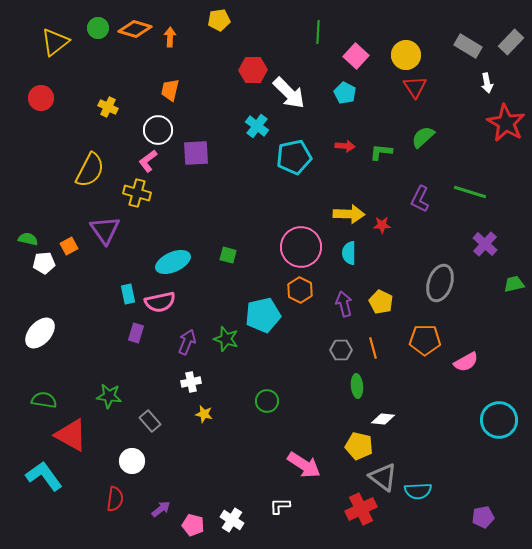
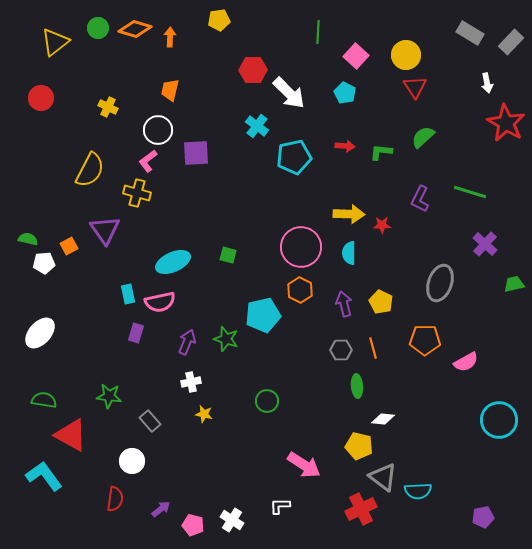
gray rectangle at (468, 46): moved 2 px right, 13 px up
